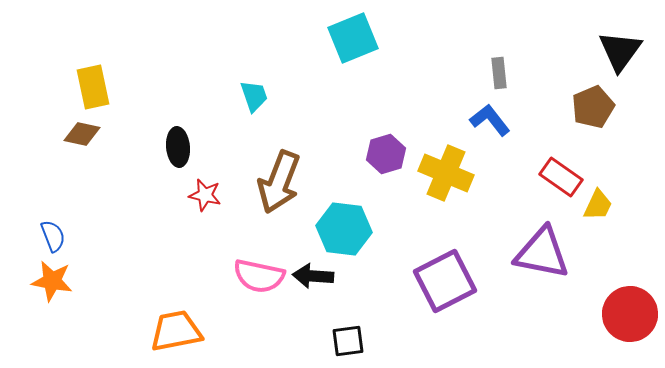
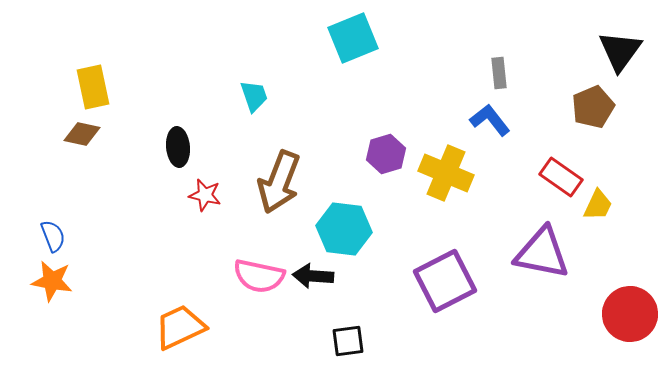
orange trapezoid: moved 4 px right, 4 px up; rotated 14 degrees counterclockwise
